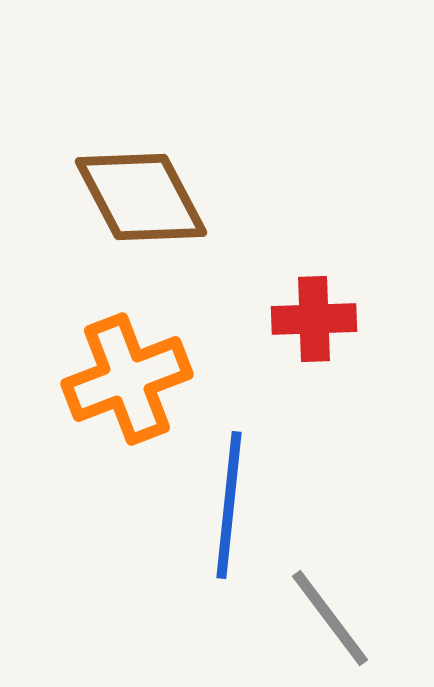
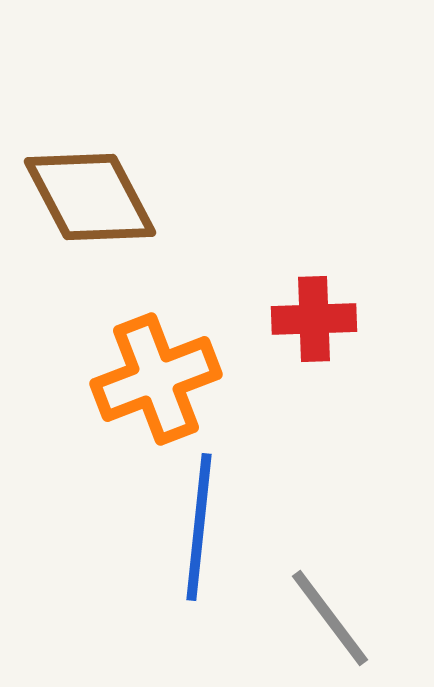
brown diamond: moved 51 px left
orange cross: moved 29 px right
blue line: moved 30 px left, 22 px down
